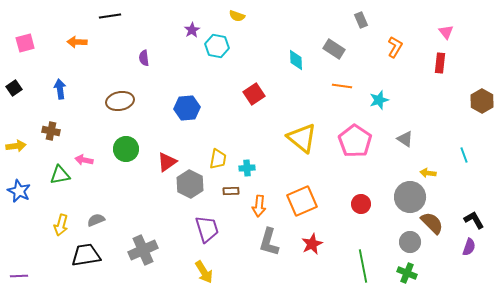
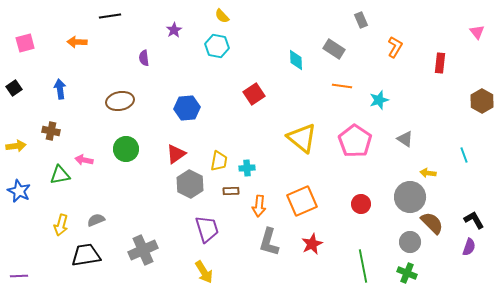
yellow semicircle at (237, 16): moved 15 px left; rotated 28 degrees clockwise
purple star at (192, 30): moved 18 px left
pink triangle at (446, 32): moved 31 px right
yellow trapezoid at (218, 159): moved 1 px right, 2 px down
red triangle at (167, 162): moved 9 px right, 8 px up
